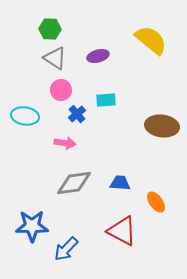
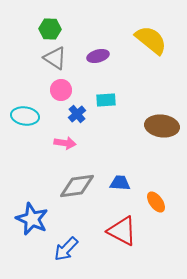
gray diamond: moved 3 px right, 3 px down
blue star: moved 7 px up; rotated 24 degrees clockwise
